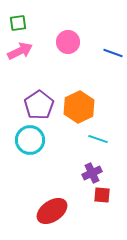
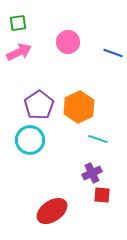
pink arrow: moved 1 px left, 1 px down
